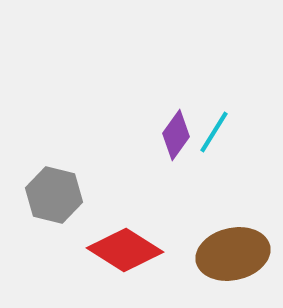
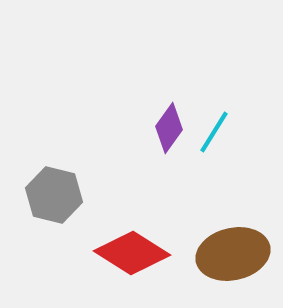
purple diamond: moved 7 px left, 7 px up
red diamond: moved 7 px right, 3 px down
